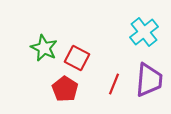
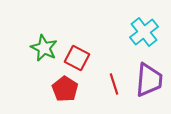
red line: rotated 40 degrees counterclockwise
